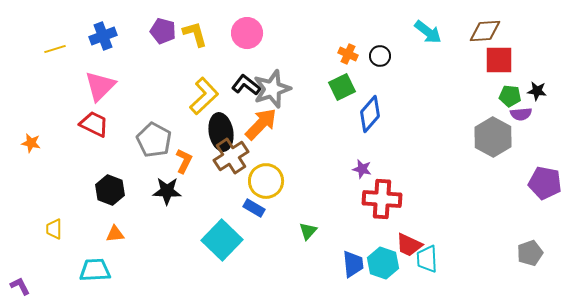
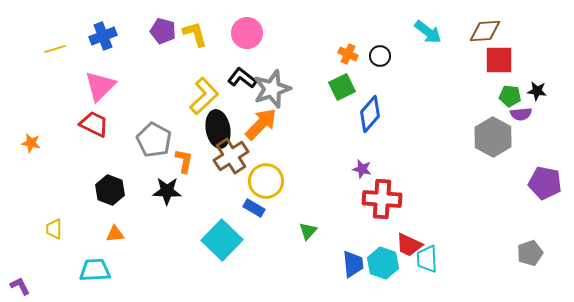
black L-shape at (246, 85): moved 4 px left, 7 px up
black ellipse at (221, 132): moved 3 px left, 3 px up
orange L-shape at (184, 161): rotated 15 degrees counterclockwise
